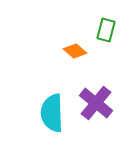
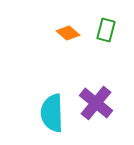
orange diamond: moved 7 px left, 18 px up
